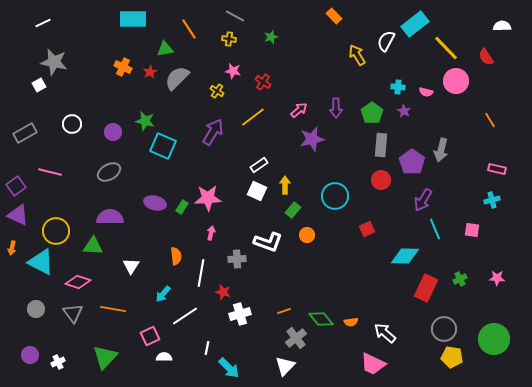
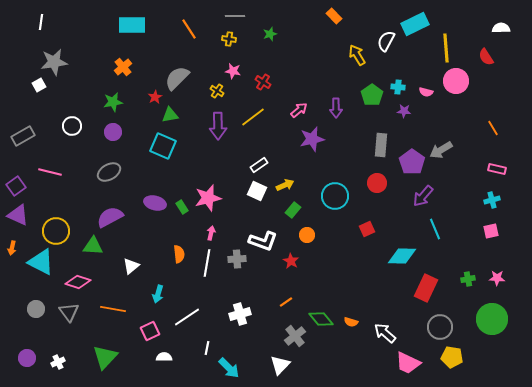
gray line at (235, 16): rotated 30 degrees counterclockwise
cyan rectangle at (133, 19): moved 1 px left, 6 px down
white line at (43, 23): moved 2 px left, 1 px up; rotated 56 degrees counterclockwise
cyan rectangle at (415, 24): rotated 12 degrees clockwise
white semicircle at (502, 26): moved 1 px left, 2 px down
green star at (271, 37): moved 1 px left, 3 px up
yellow line at (446, 48): rotated 40 degrees clockwise
green triangle at (165, 49): moved 5 px right, 66 px down
gray star at (54, 62): rotated 20 degrees counterclockwise
orange cross at (123, 67): rotated 24 degrees clockwise
red star at (150, 72): moved 5 px right, 25 px down
purple star at (404, 111): rotated 24 degrees counterclockwise
green pentagon at (372, 113): moved 18 px up
orange line at (490, 120): moved 3 px right, 8 px down
green star at (145, 121): moved 32 px left, 19 px up; rotated 24 degrees counterclockwise
white circle at (72, 124): moved 2 px down
purple arrow at (213, 132): moved 5 px right, 6 px up; rotated 148 degrees clockwise
gray rectangle at (25, 133): moved 2 px left, 3 px down
gray arrow at (441, 150): rotated 45 degrees clockwise
red circle at (381, 180): moved 4 px left, 3 px down
yellow arrow at (285, 185): rotated 66 degrees clockwise
pink star at (208, 198): rotated 12 degrees counterclockwise
purple arrow at (423, 200): moved 4 px up; rotated 10 degrees clockwise
green rectangle at (182, 207): rotated 64 degrees counterclockwise
purple semicircle at (110, 217): rotated 28 degrees counterclockwise
pink square at (472, 230): moved 19 px right, 1 px down; rotated 21 degrees counterclockwise
white L-shape at (268, 242): moved 5 px left, 1 px up
orange semicircle at (176, 256): moved 3 px right, 2 px up
cyan diamond at (405, 256): moved 3 px left
white triangle at (131, 266): rotated 18 degrees clockwise
white line at (201, 273): moved 6 px right, 10 px up
green cross at (460, 279): moved 8 px right; rotated 16 degrees clockwise
red star at (223, 292): moved 68 px right, 31 px up; rotated 14 degrees clockwise
cyan arrow at (163, 294): moved 5 px left; rotated 24 degrees counterclockwise
orange line at (284, 311): moved 2 px right, 9 px up; rotated 16 degrees counterclockwise
gray triangle at (73, 313): moved 4 px left, 1 px up
white line at (185, 316): moved 2 px right, 1 px down
orange semicircle at (351, 322): rotated 24 degrees clockwise
gray circle at (444, 329): moved 4 px left, 2 px up
pink square at (150, 336): moved 5 px up
gray cross at (296, 338): moved 1 px left, 2 px up
green circle at (494, 339): moved 2 px left, 20 px up
purple circle at (30, 355): moved 3 px left, 3 px down
pink trapezoid at (373, 364): moved 35 px right, 1 px up
white triangle at (285, 366): moved 5 px left, 1 px up
